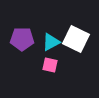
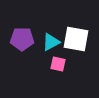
white square: rotated 16 degrees counterclockwise
pink square: moved 8 px right, 1 px up
